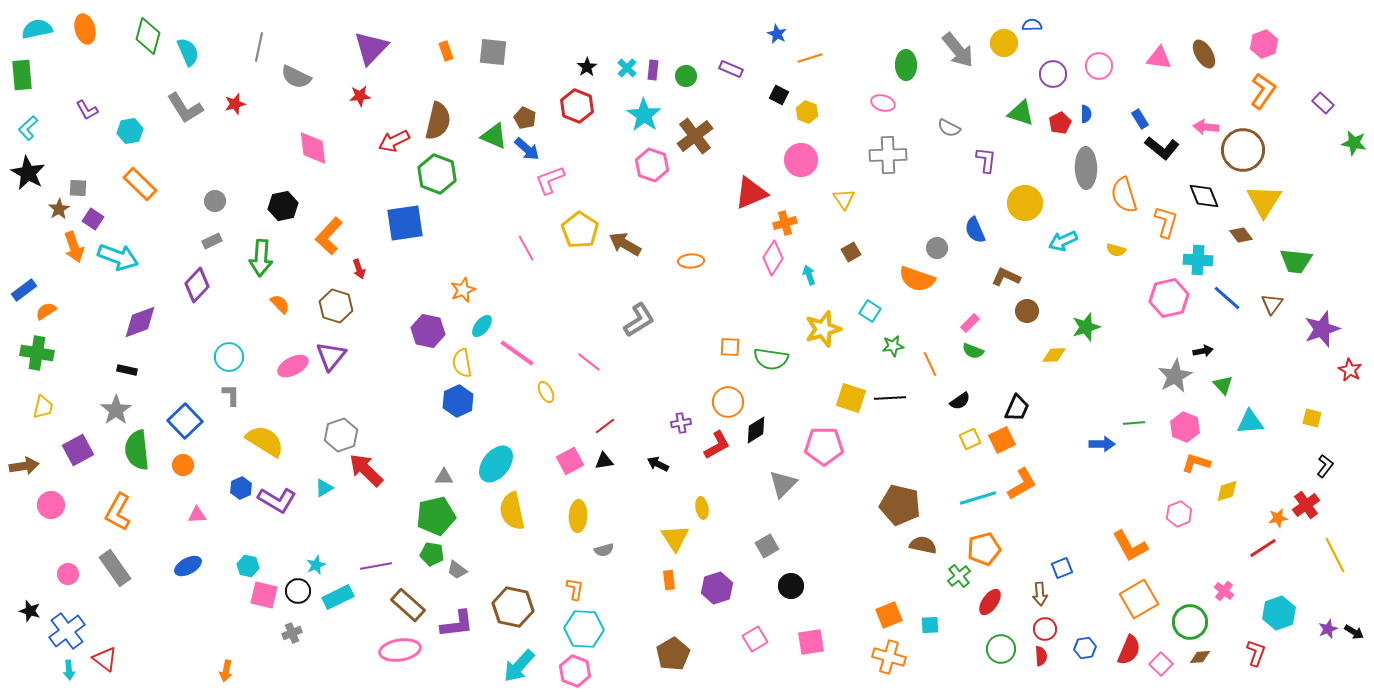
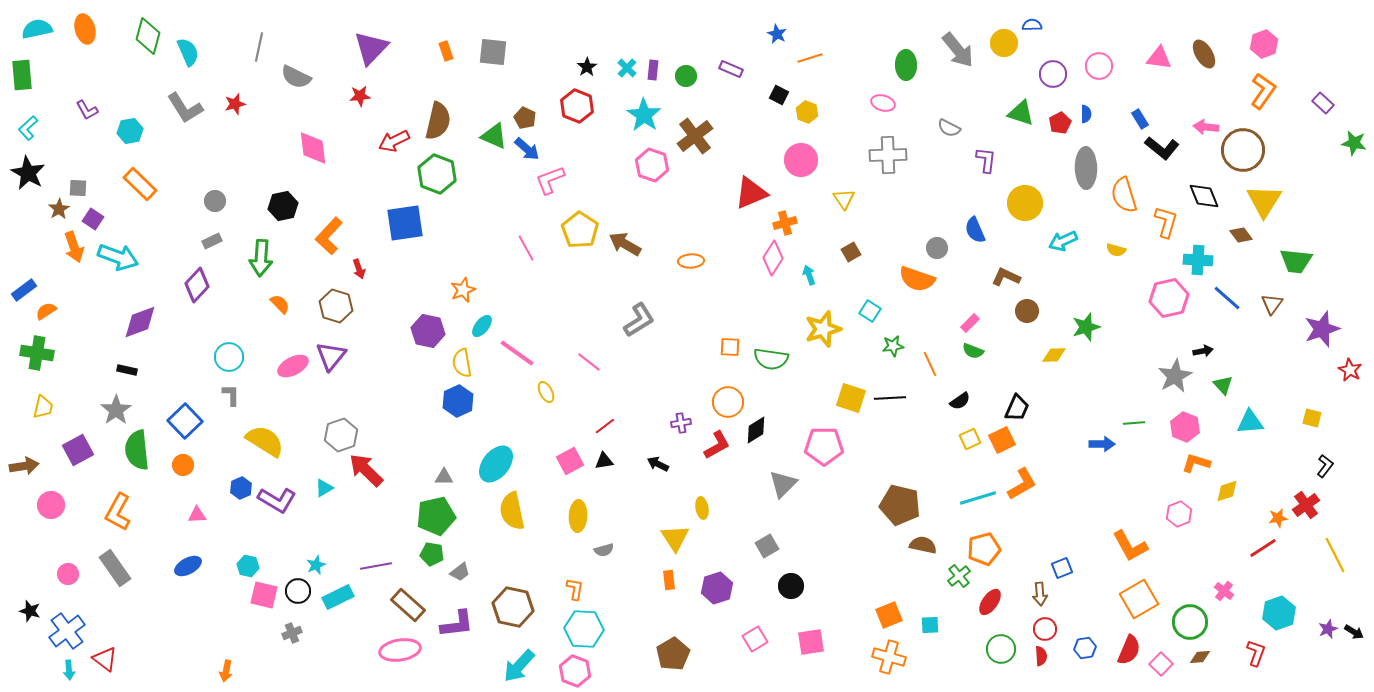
gray trapezoid at (457, 570): moved 3 px right, 2 px down; rotated 75 degrees counterclockwise
